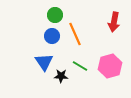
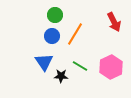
red arrow: rotated 36 degrees counterclockwise
orange line: rotated 55 degrees clockwise
pink hexagon: moved 1 px right, 1 px down; rotated 10 degrees counterclockwise
